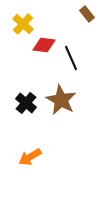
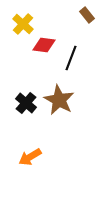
brown rectangle: moved 1 px down
black line: rotated 45 degrees clockwise
brown star: moved 2 px left
